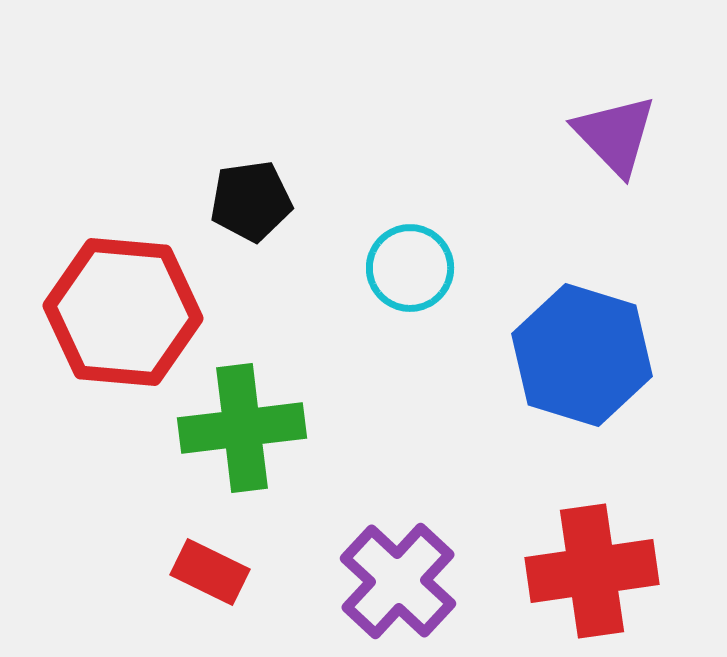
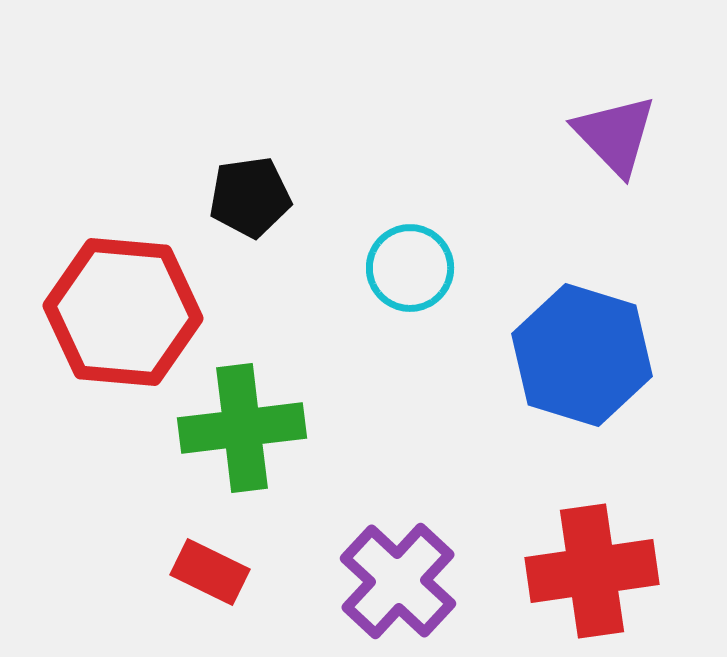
black pentagon: moved 1 px left, 4 px up
